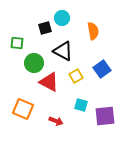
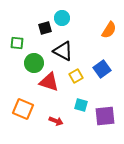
orange semicircle: moved 16 px right, 1 px up; rotated 42 degrees clockwise
red triangle: rotated 10 degrees counterclockwise
